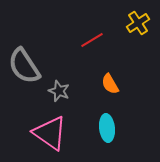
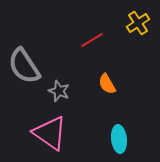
orange semicircle: moved 3 px left
cyan ellipse: moved 12 px right, 11 px down
